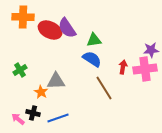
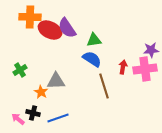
orange cross: moved 7 px right
brown line: moved 2 px up; rotated 15 degrees clockwise
